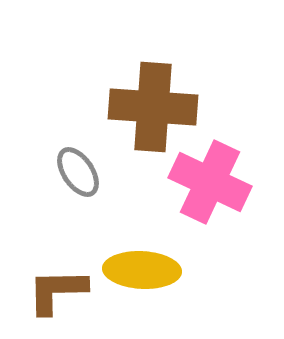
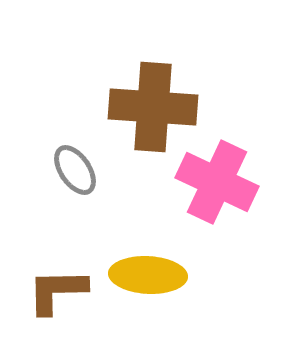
gray ellipse: moved 3 px left, 2 px up
pink cross: moved 7 px right
yellow ellipse: moved 6 px right, 5 px down
